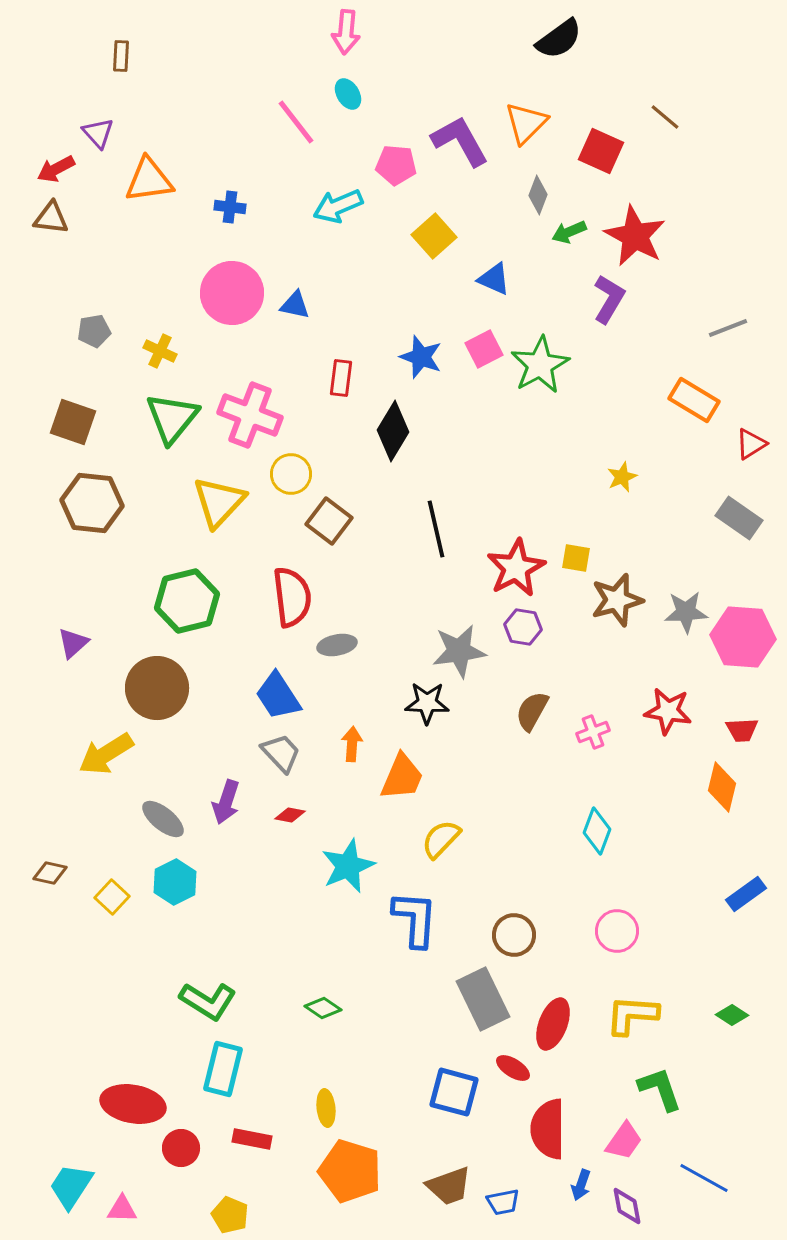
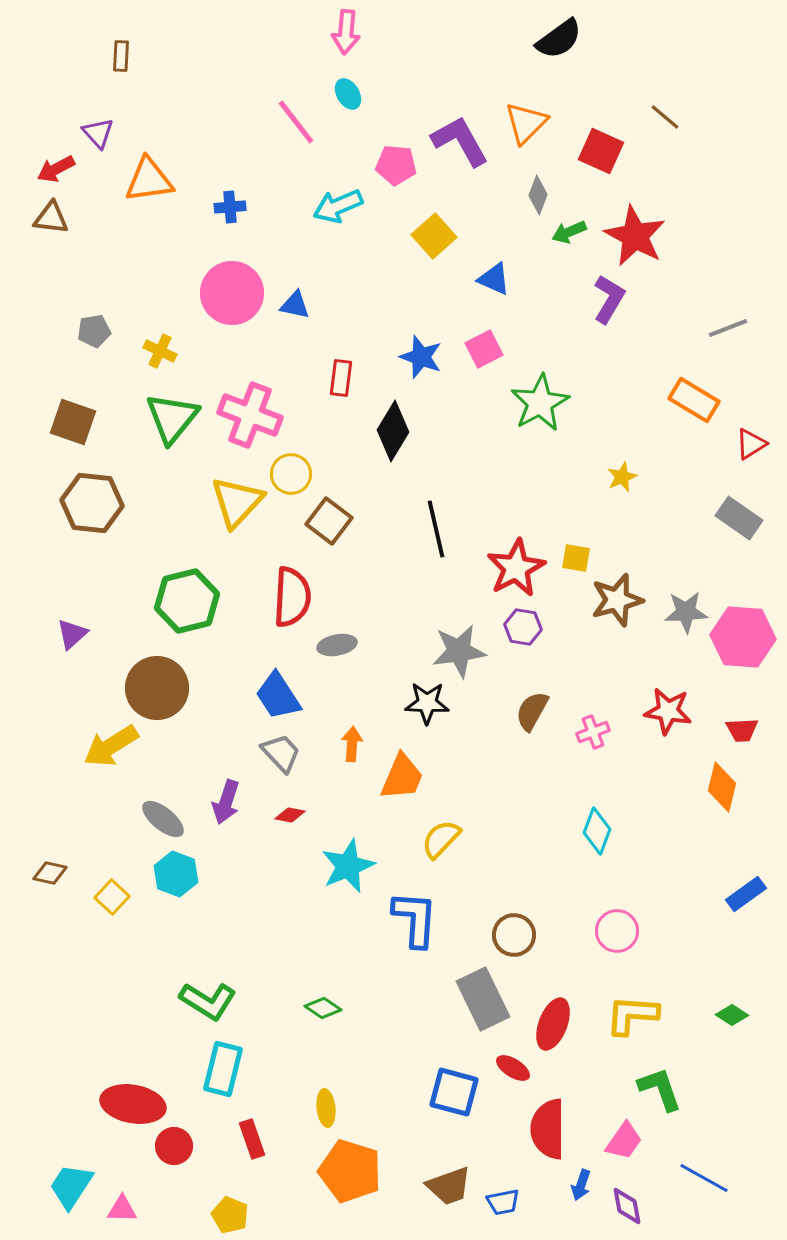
blue cross at (230, 207): rotated 12 degrees counterclockwise
green star at (540, 365): moved 38 px down
yellow triangle at (219, 502): moved 18 px right
red semicircle at (292, 597): rotated 10 degrees clockwise
purple triangle at (73, 643): moved 1 px left, 9 px up
yellow arrow at (106, 754): moved 5 px right, 8 px up
cyan hexagon at (175, 882): moved 1 px right, 8 px up; rotated 12 degrees counterclockwise
red rectangle at (252, 1139): rotated 60 degrees clockwise
red circle at (181, 1148): moved 7 px left, 2 px up
